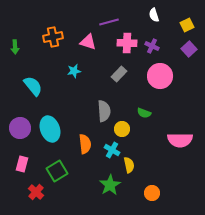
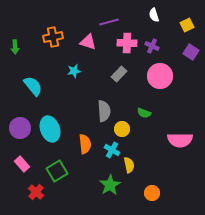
purple square: moved 2 px right, 3 px down; rotated 14 degrees counterclockwise
pink rectangle: rotated 56 degrees counterclockwise
